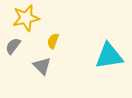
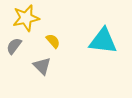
yellow semicircle: rotated 119 degrees clockwise
gray semicircle: moved 1 px right
cyan triangle: moved 6 px left, 15 px up; rotated 16 degrees clockwise
